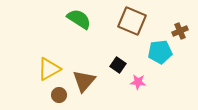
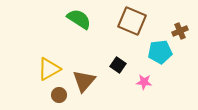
pink star: moved 6 px right
